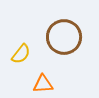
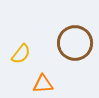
brown circle: moved 11 px right, 6 px down
